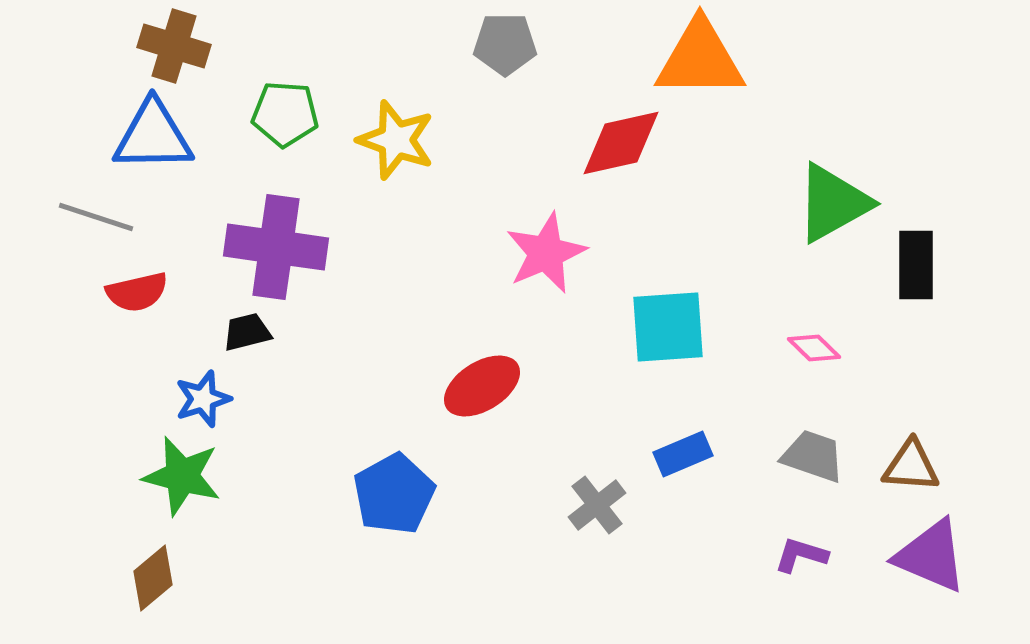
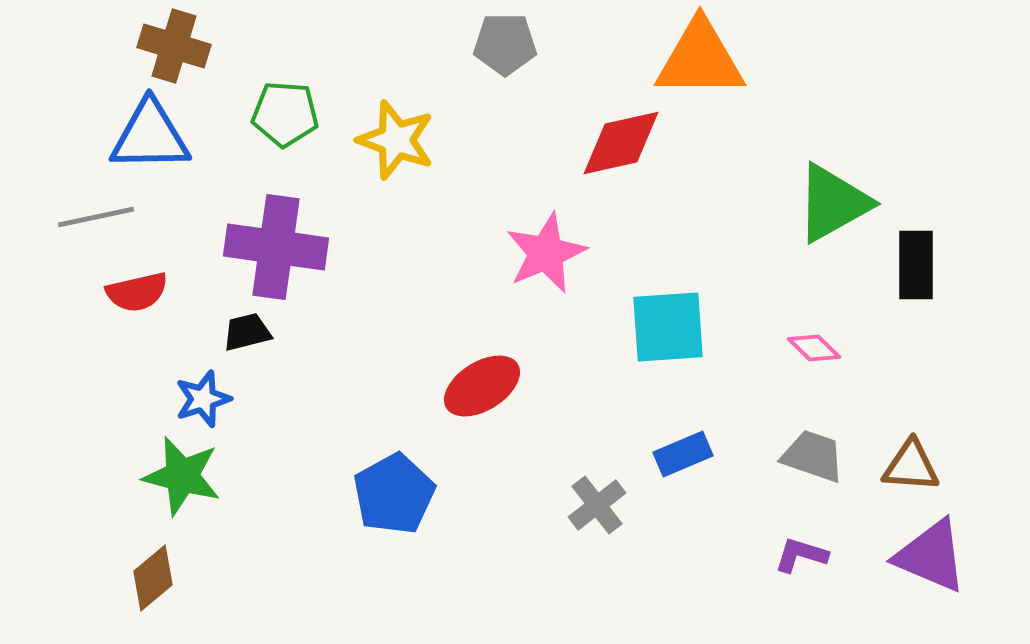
blue triangle: moved 3 px left
gray line: rotated 30 degrees counterclockwise
